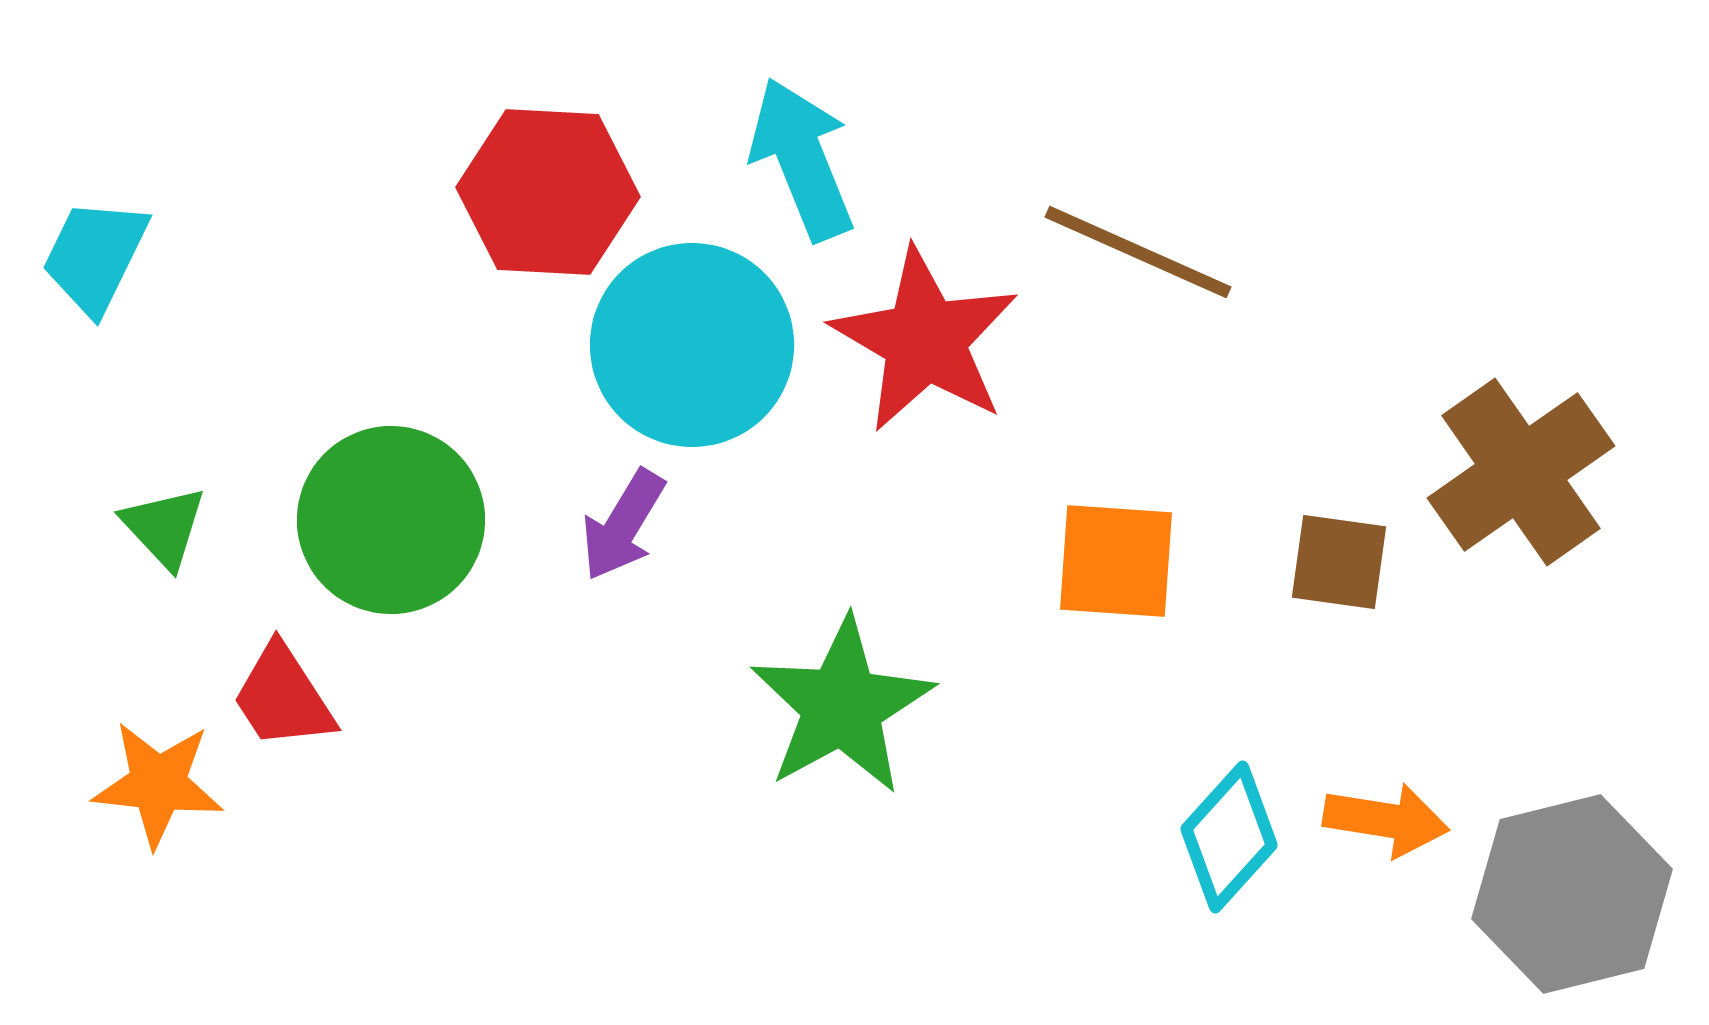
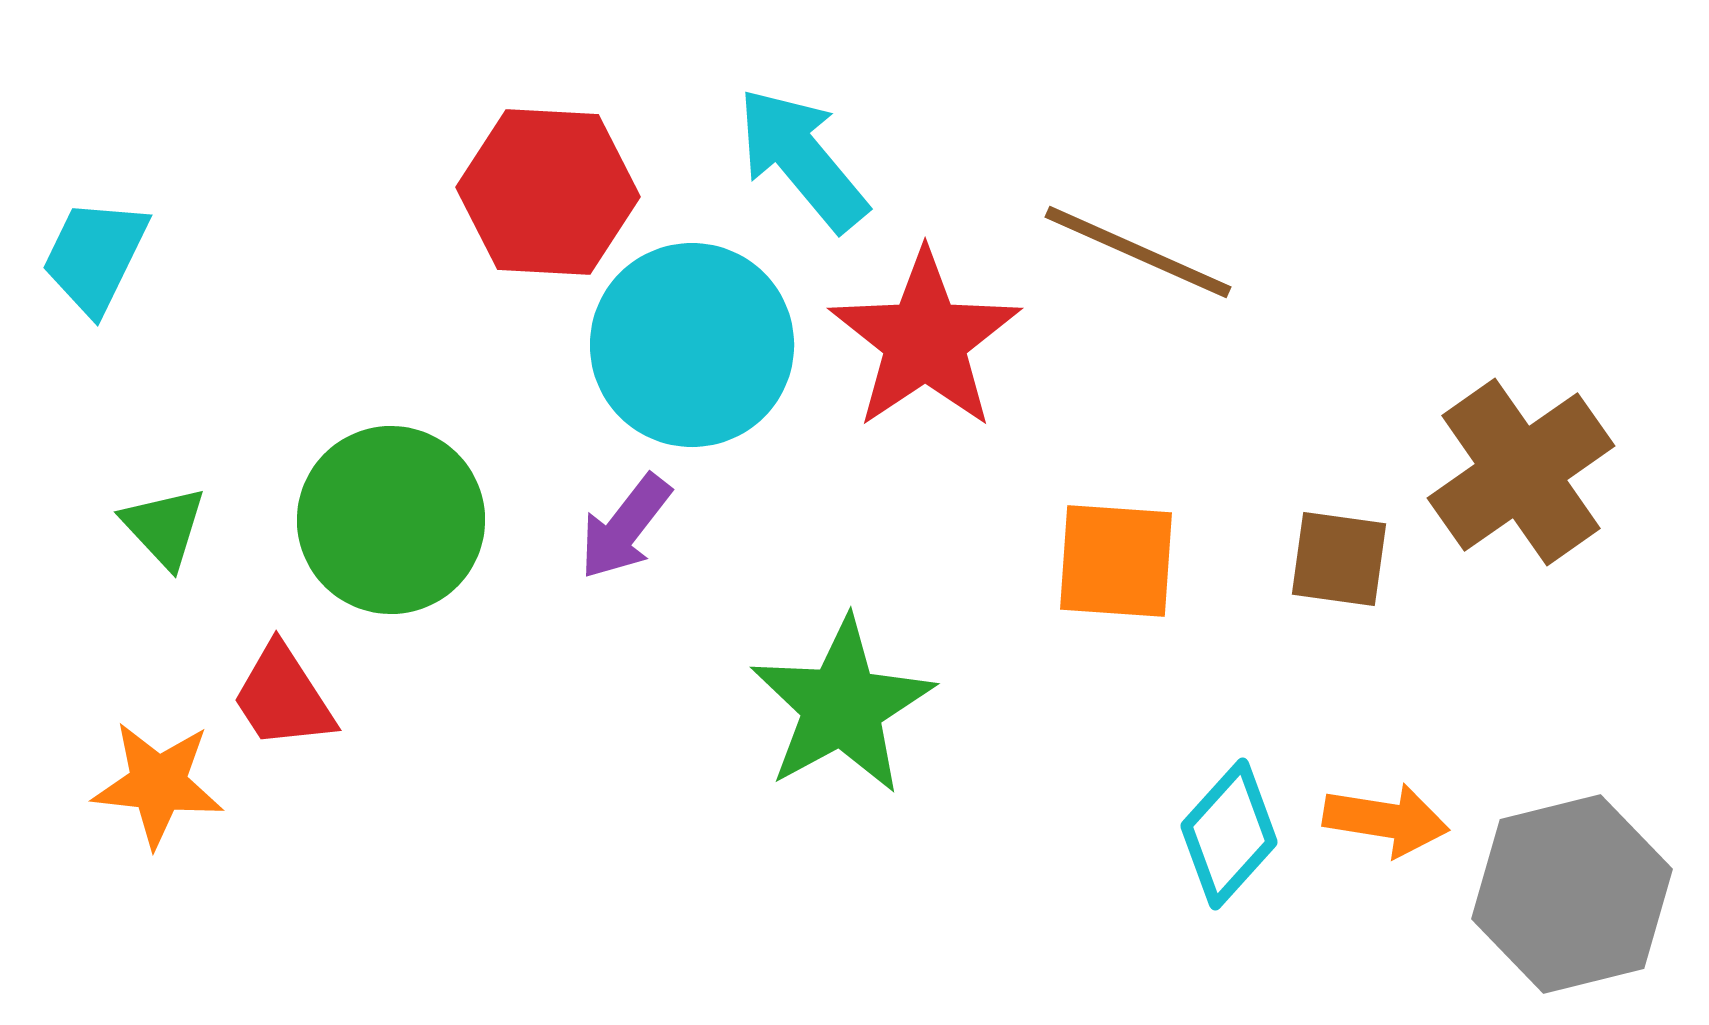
cyan arrow: rotated 18 degrees counterclockwise
red star: rotated 8 degrees clockwise
purple arrow: moved 2 px right, 2 px down; rotated 7 degrees clockwise
brown square: moved 3 px up
cyan diamond: moved 3 px up
